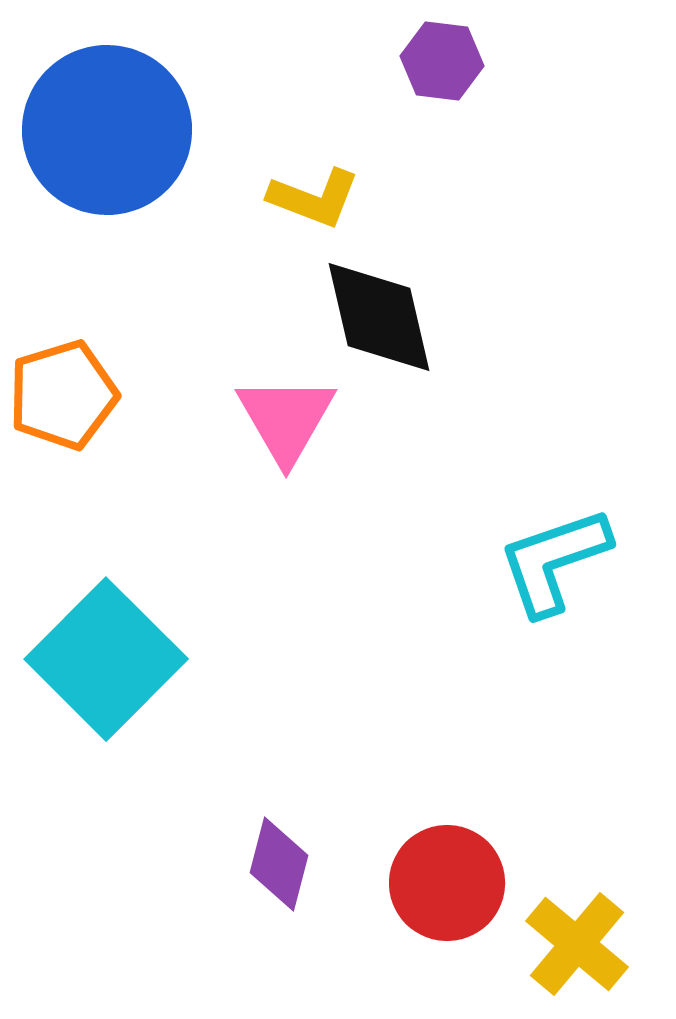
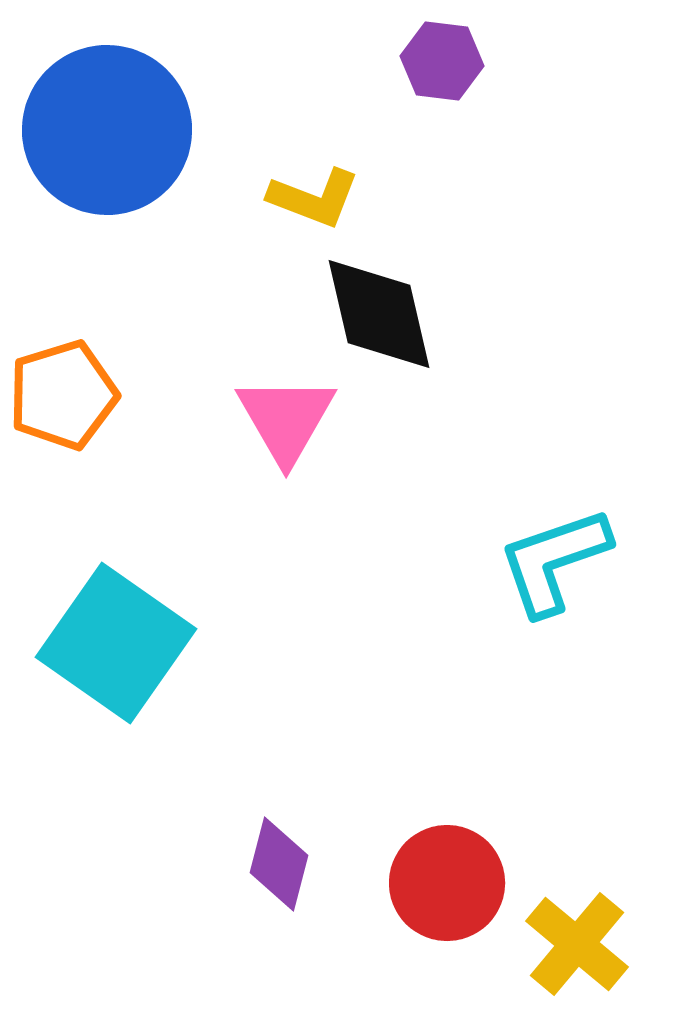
black diamond: moved 3 px up
cyan square: moved 10 px right, 16 px up; rotated 10 degrees counterclockwise
